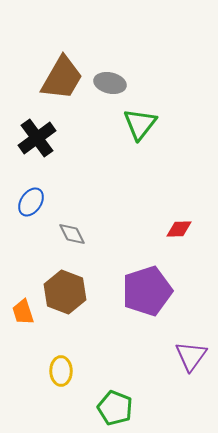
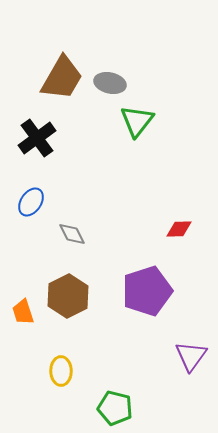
green triangle: moved 3 px left, 3 px up
brown hexagon: moved 3 px right, 4 px down; rotated 12 degrees clockwise
green pentagon: rotated 8 degrees counterclockwise
